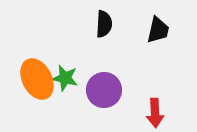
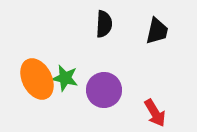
black trapezoid: moved 1 px left, 1 px down
red arrow: rotated 28 degrees counterclockwise
